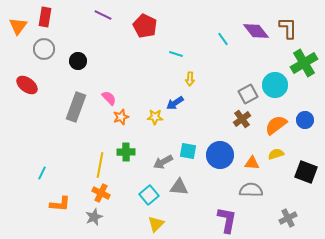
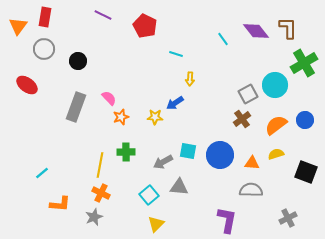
cyan line at (42, 173): rotated 24 degrees clockwise
